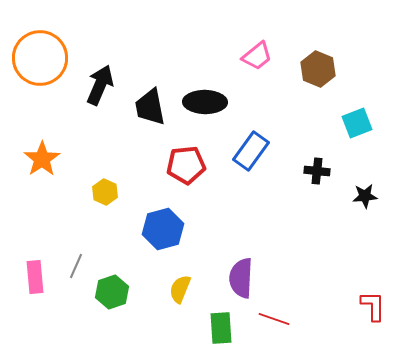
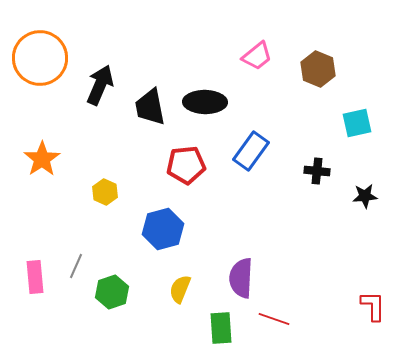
cyan square: rotated 8 degrees clockwise
